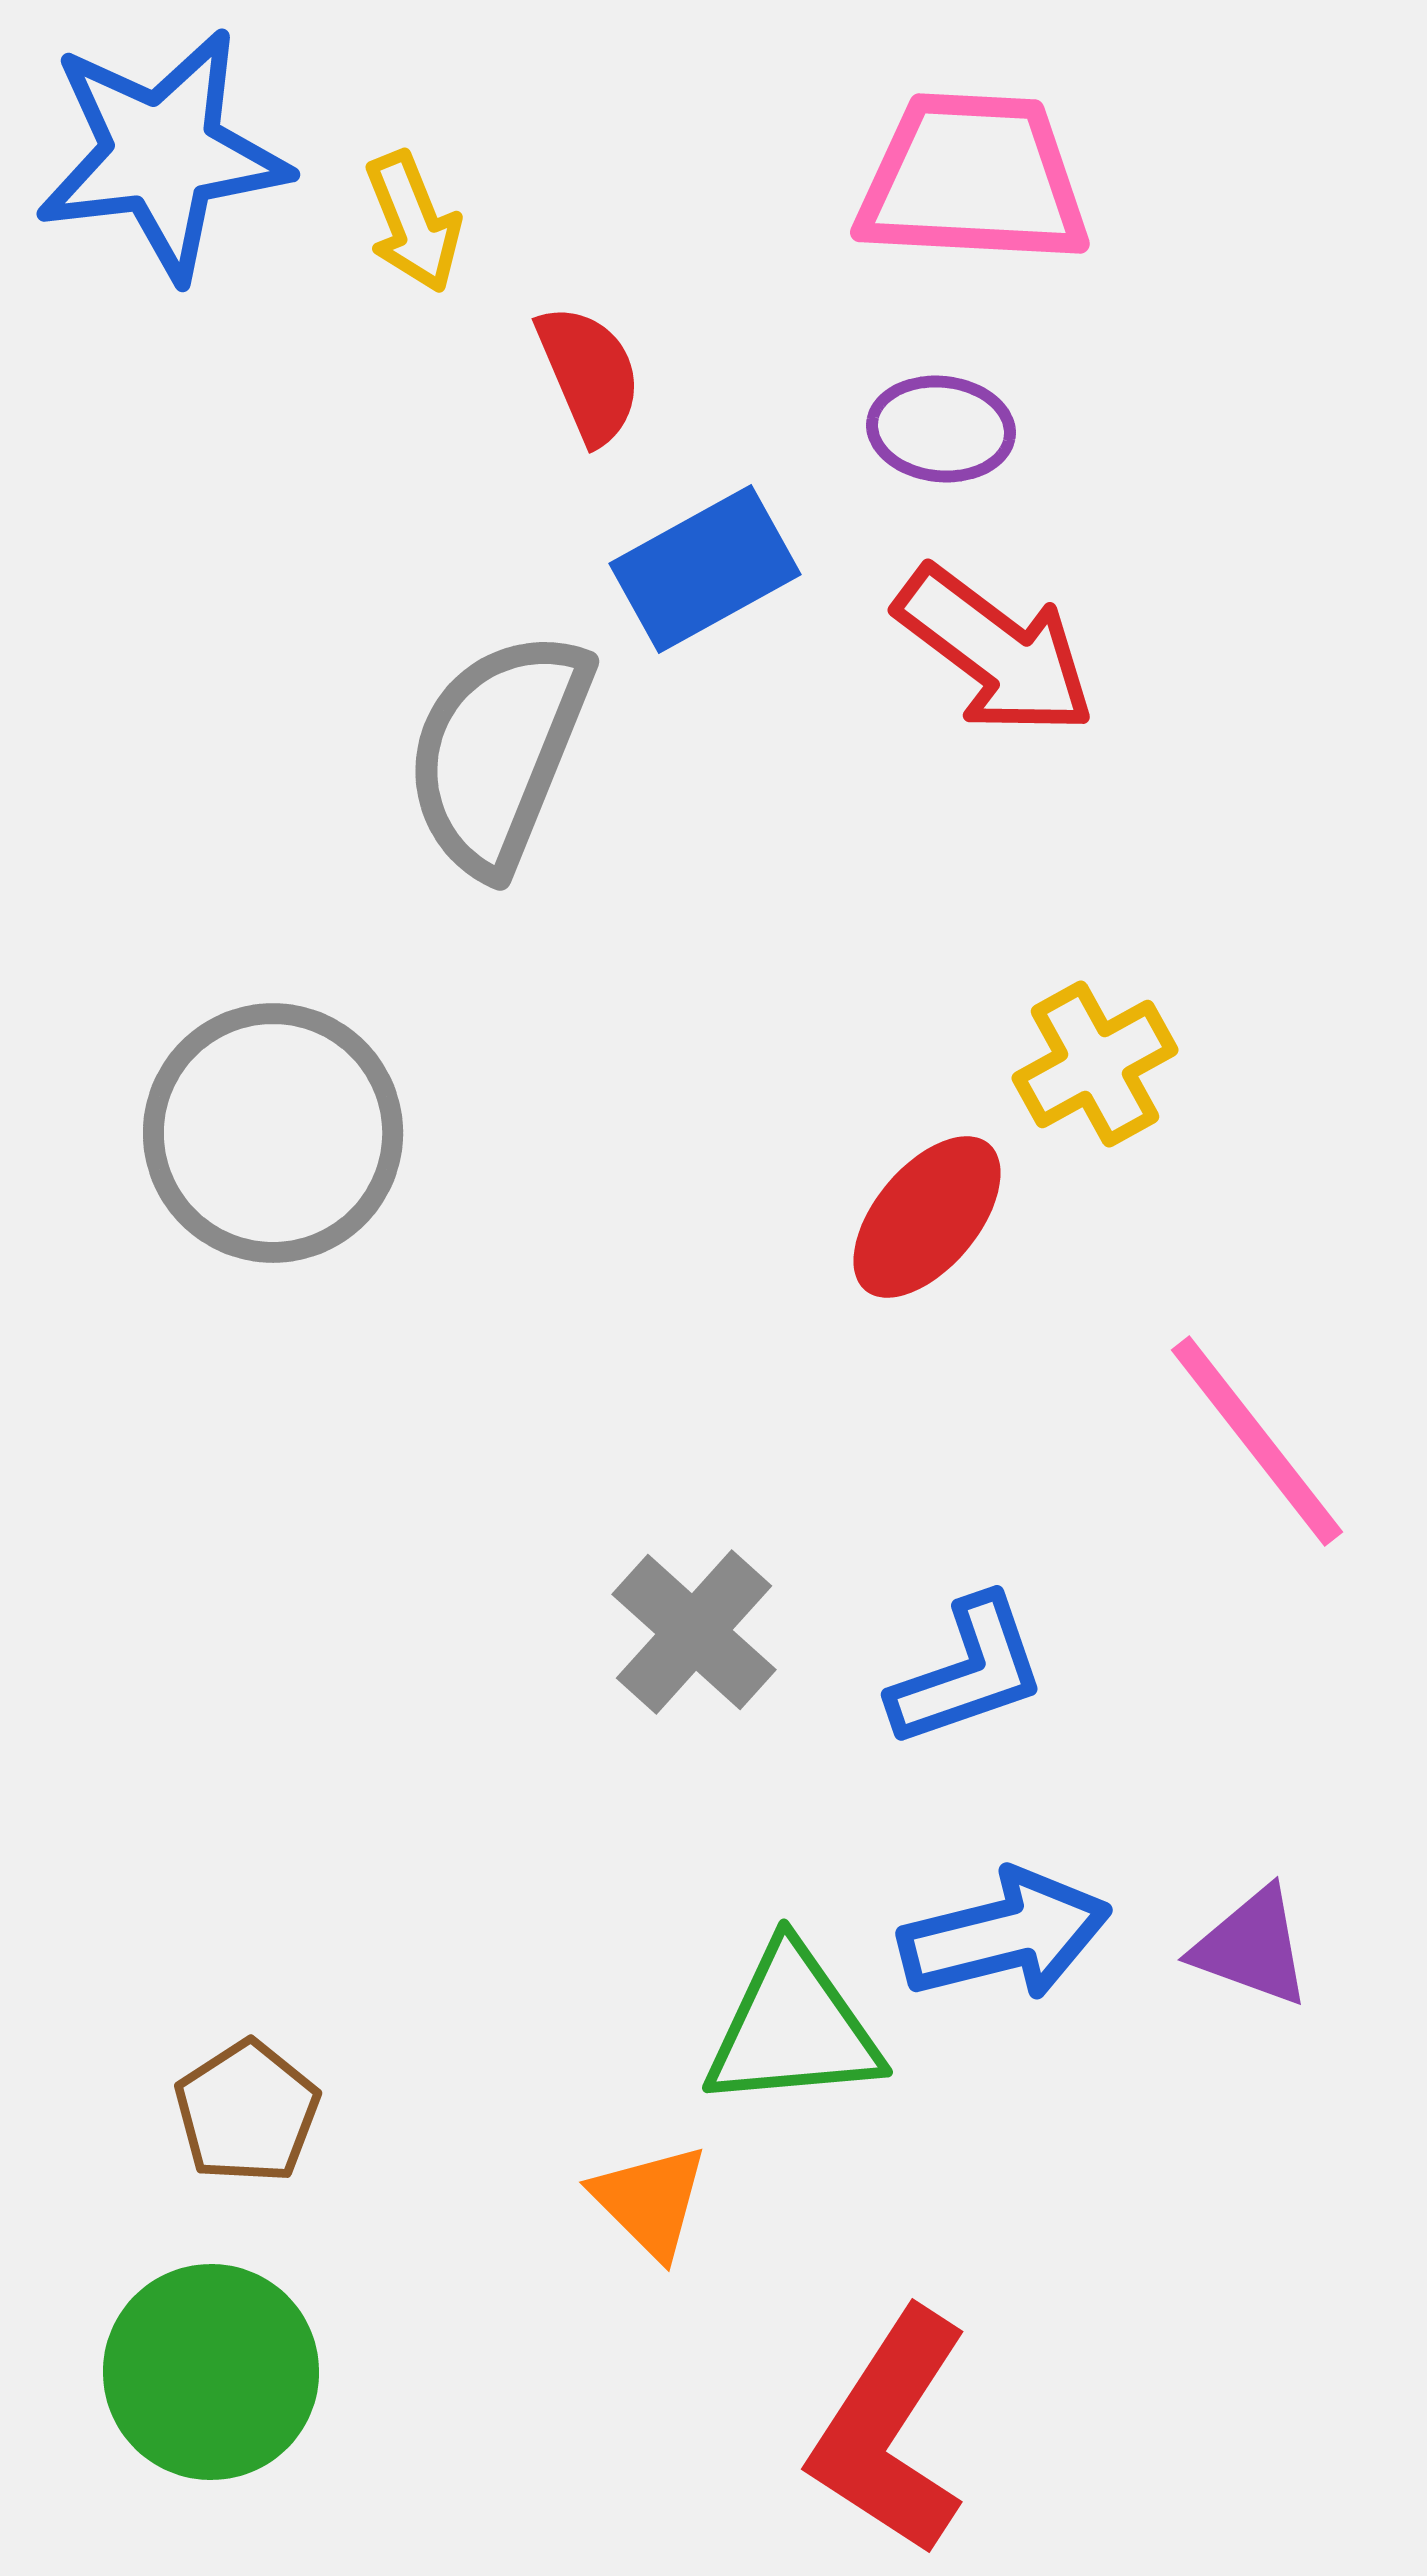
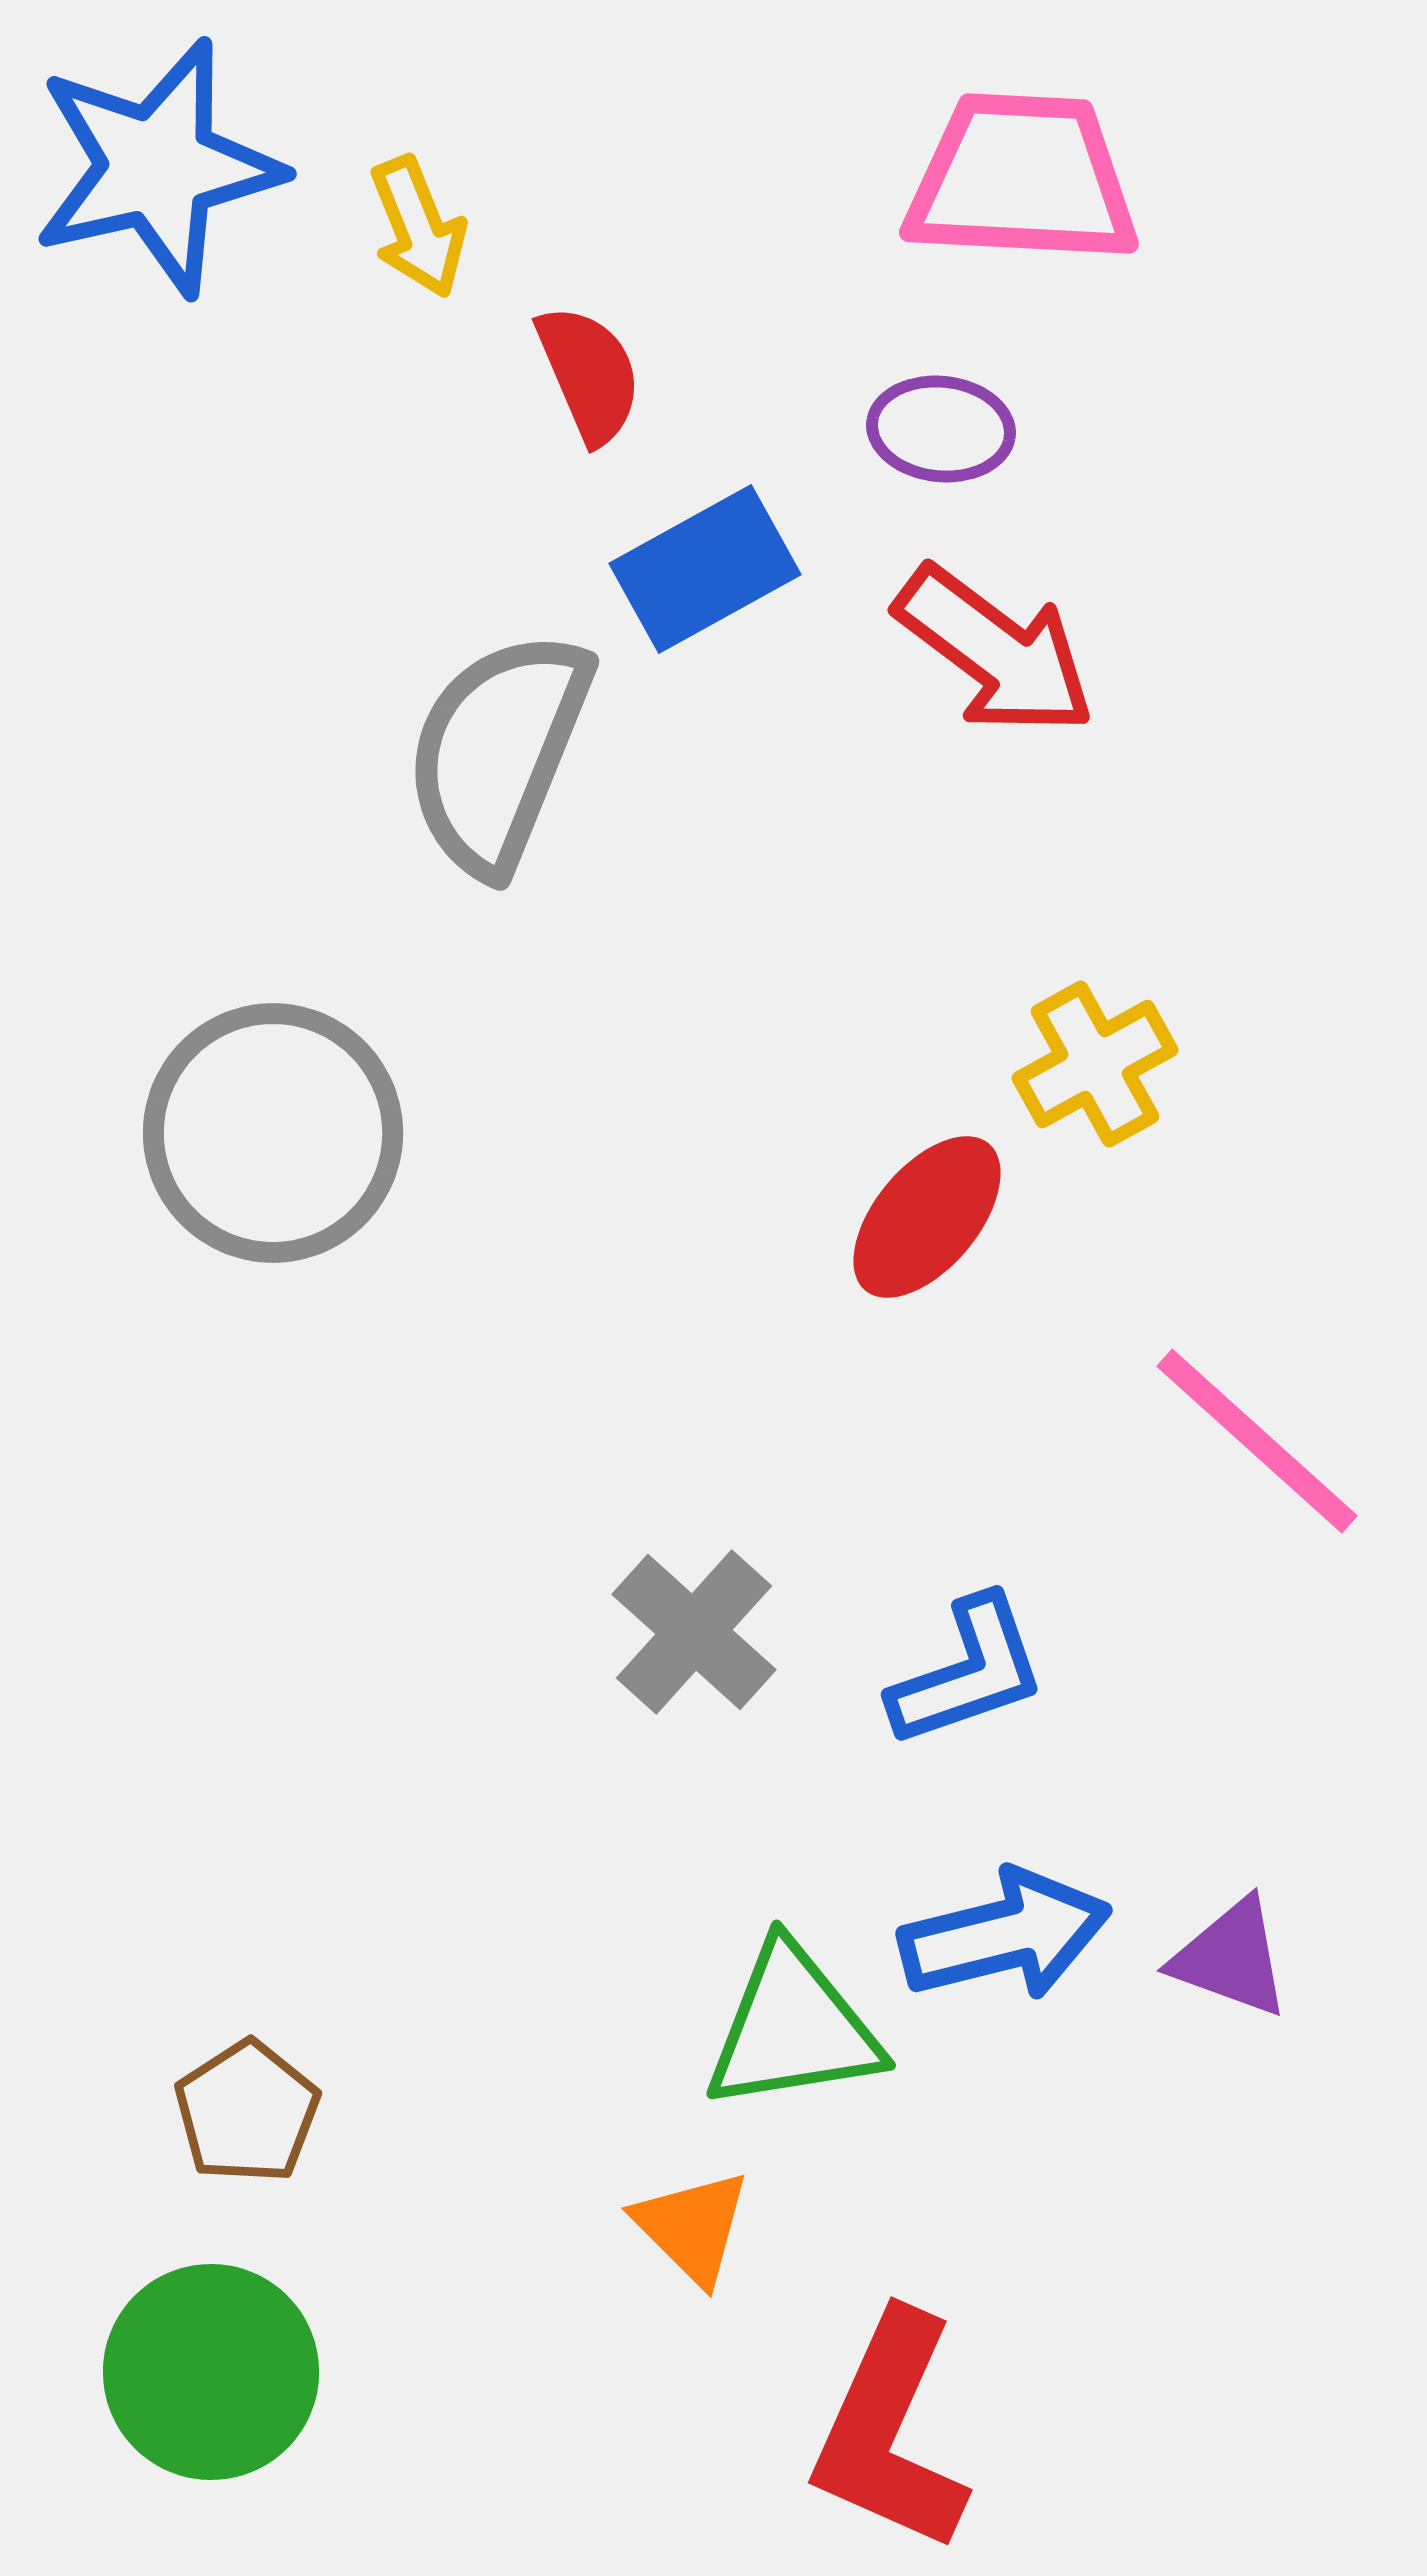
blue star: moved 5 px left, 13 px down; rotated 6 degrees counterclockwise
pink trapezoid: moved 49 px right
yellow arrow: moved 5 px right, 5 px down
pink line: rotated 10 degrees counterclockwise
purple triangle: moved 21 px left, 11 px down
green triangle: rotated 4 degrees counterclockwise
orange triangle: moved 42 px right, 26 px down
red L-shape: rotated 9 degrees counterclockwise
